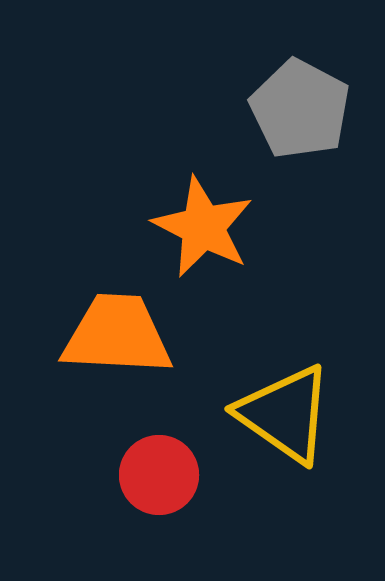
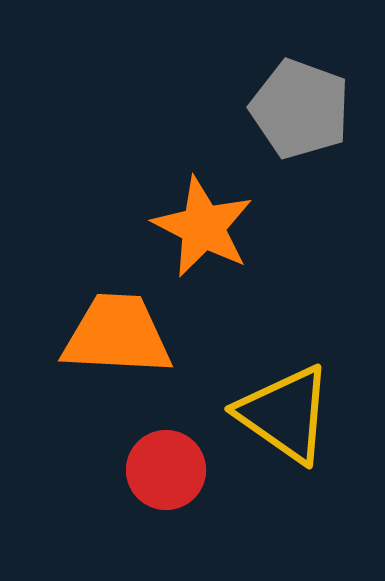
gray pentagon: rotated 8 degrees counterclockwise
red circle: moved 7 px right, 5 px up
